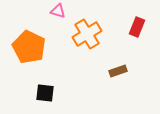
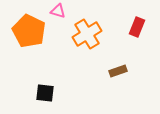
orange pentagon: moved 16 px up
